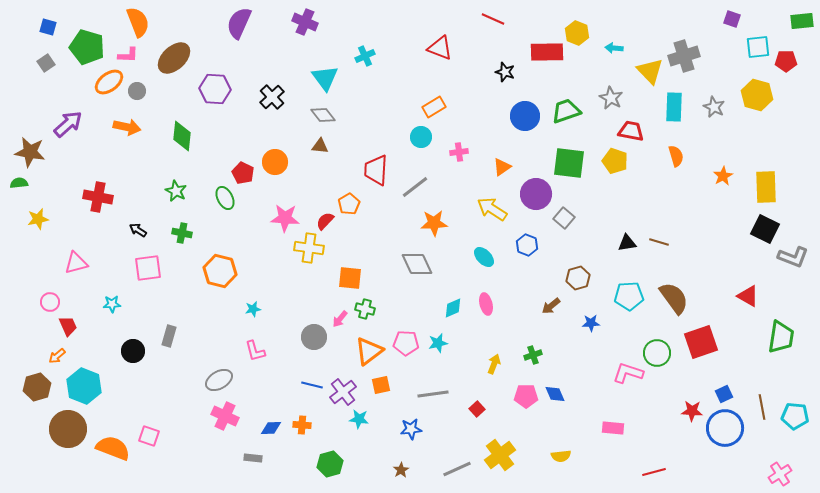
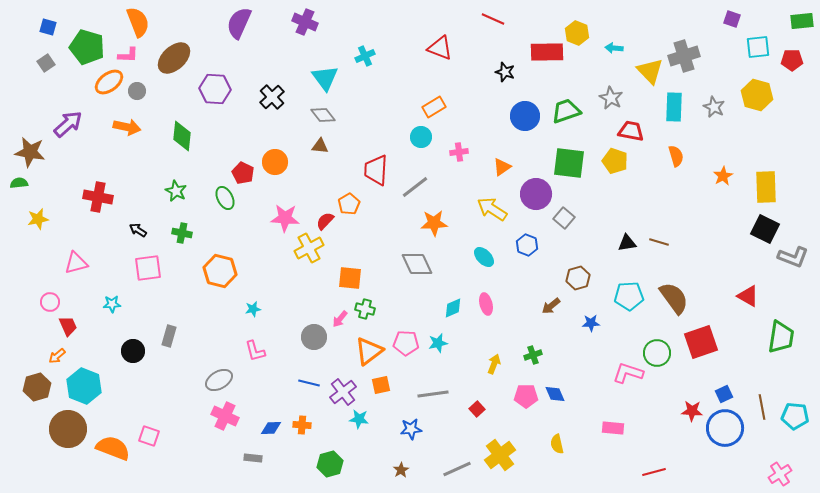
red pentagon at (786, 61): moved 6 px right, 1 px up
yellow cross at (309, 248): rotated 36 degrees counterclockwise
blue line at (312, 385): moved 3 px left, 2 px up
yellow semicircle at (561, 456): moved 4 px left, 12 px up; rotated 84 degrees clockwise
